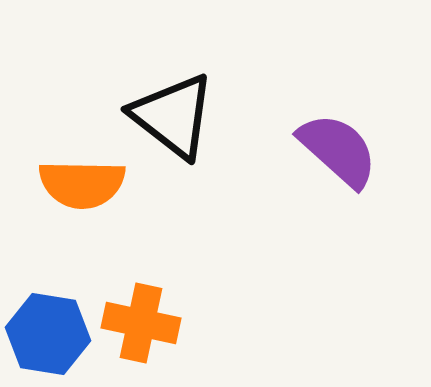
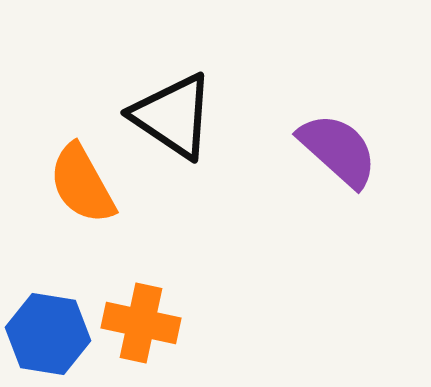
black triangle: rotated 4 degrees counterclockwise
orange semicircle: rotated 60 degrees clockwise
